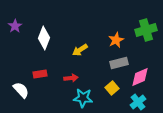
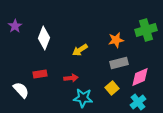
orange star: rotated 14 degrees clockwise
